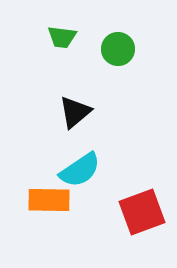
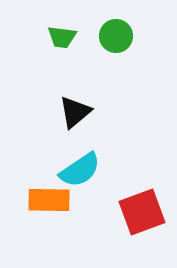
green circle: moved 2 px left, 13 px up
